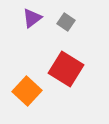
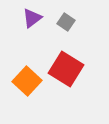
orange square: moved 10 px up
